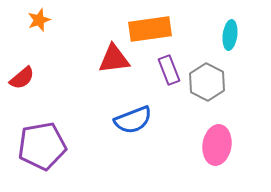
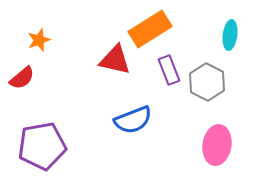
orange star: moved 20 px down
orange rectangle: rotated 24 degrees counterclockwise
red triangle: moved 1 px right, 1 px down; rotated 20 degrees clockwise
